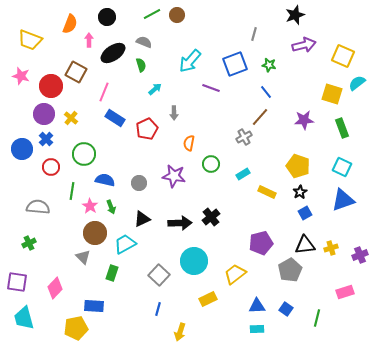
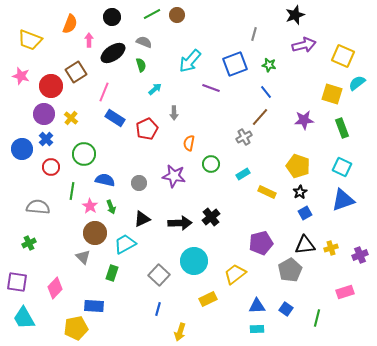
black circle at (107, 17): moved 5 px right
brown square at (76, 72): rotated 30 degrees clockwise
cyan trapezoid at (24, 318): rotated 15 degrees counterclockwise
